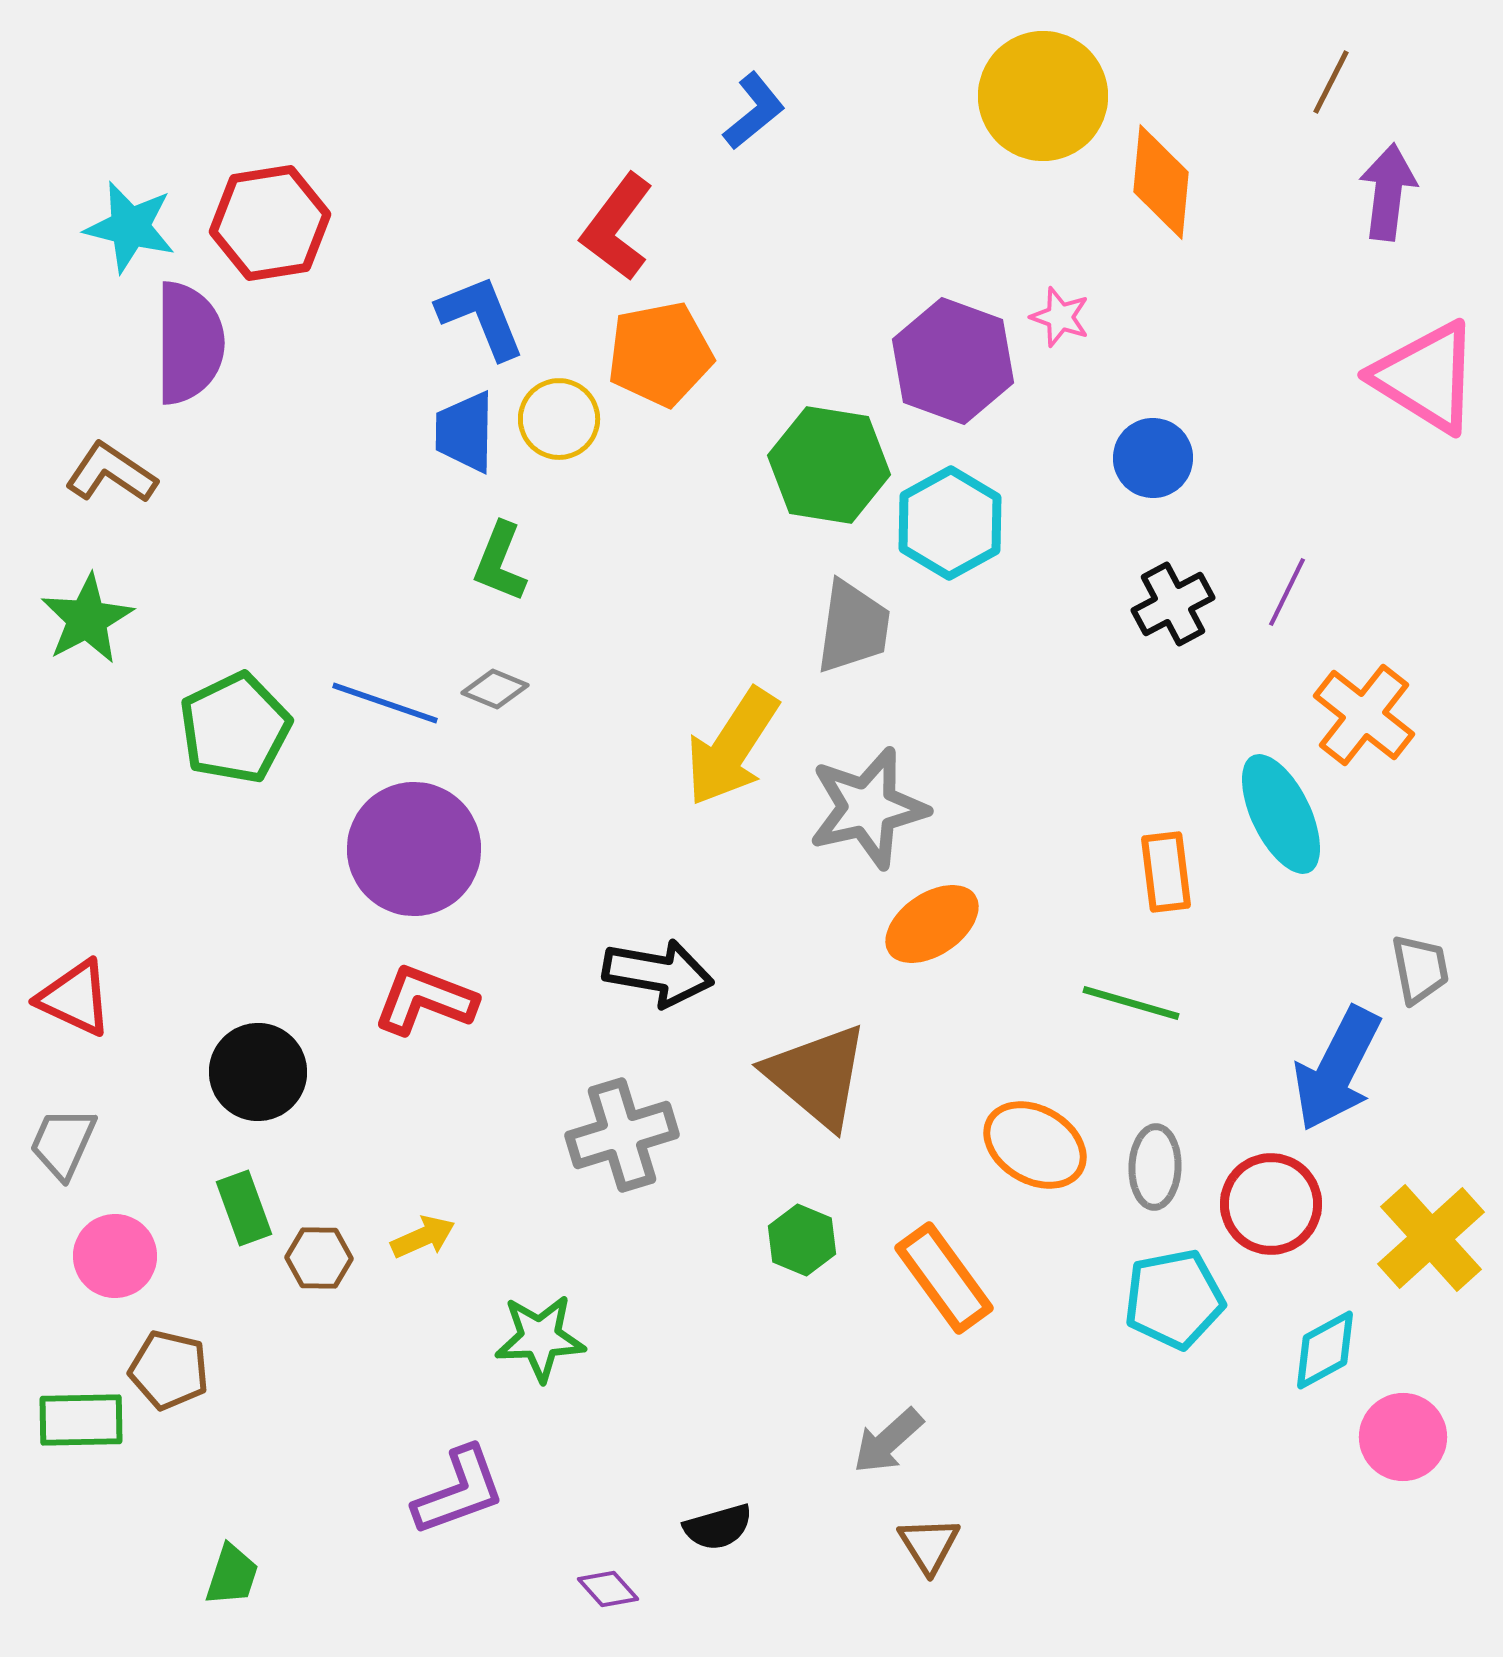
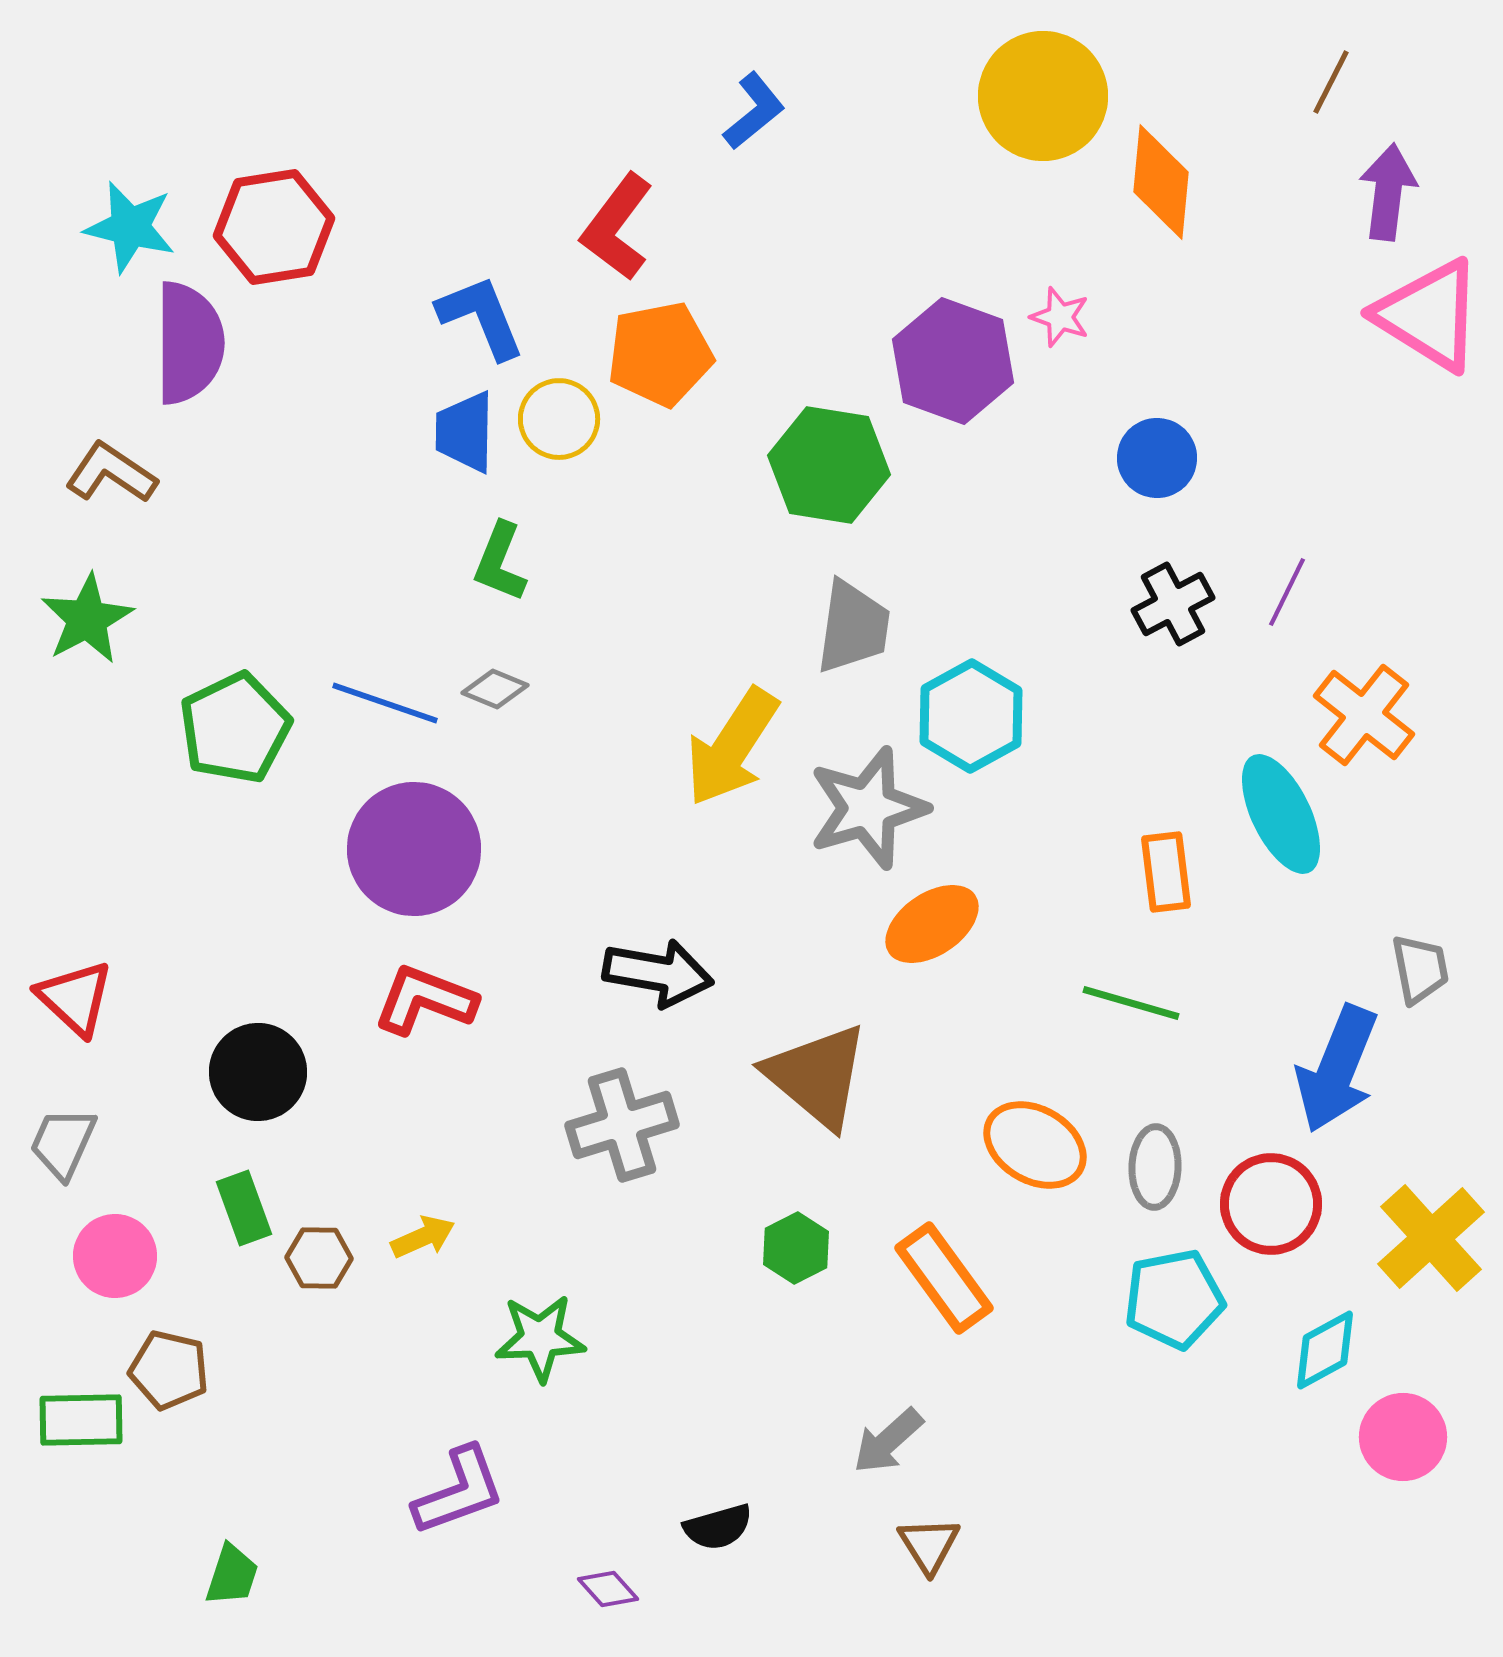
red hexagon at (270, 223): moved 4 px right, 4 px down
pink triangle at (1426, 377): moved 3 px right, 62 px up
blue circle at (1153, 458): moved 4 px right
cyan hexagon at (950, 523): moved 21 px right, 193 px down
gray star at (868, 808): rotated 3 degrees counterclockwise
red triangle at (75, 998): rotated 18 degrees clockwise
blue arrow at (1337, 1069): rotated 5 degrees counterclockwise
gray cross at (622, 1135): moved 10 px up
green hexagon at (802, 1240): moved 6 px left, 8 px down; rotated 10 degrees clockwise
